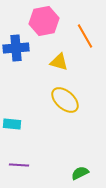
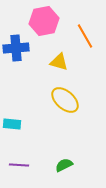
green semicircle: moved 16 px left, 8 px up
